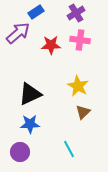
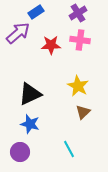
purple cross: moved 2 px right
blue star: rotated 18 degrees clockwise
